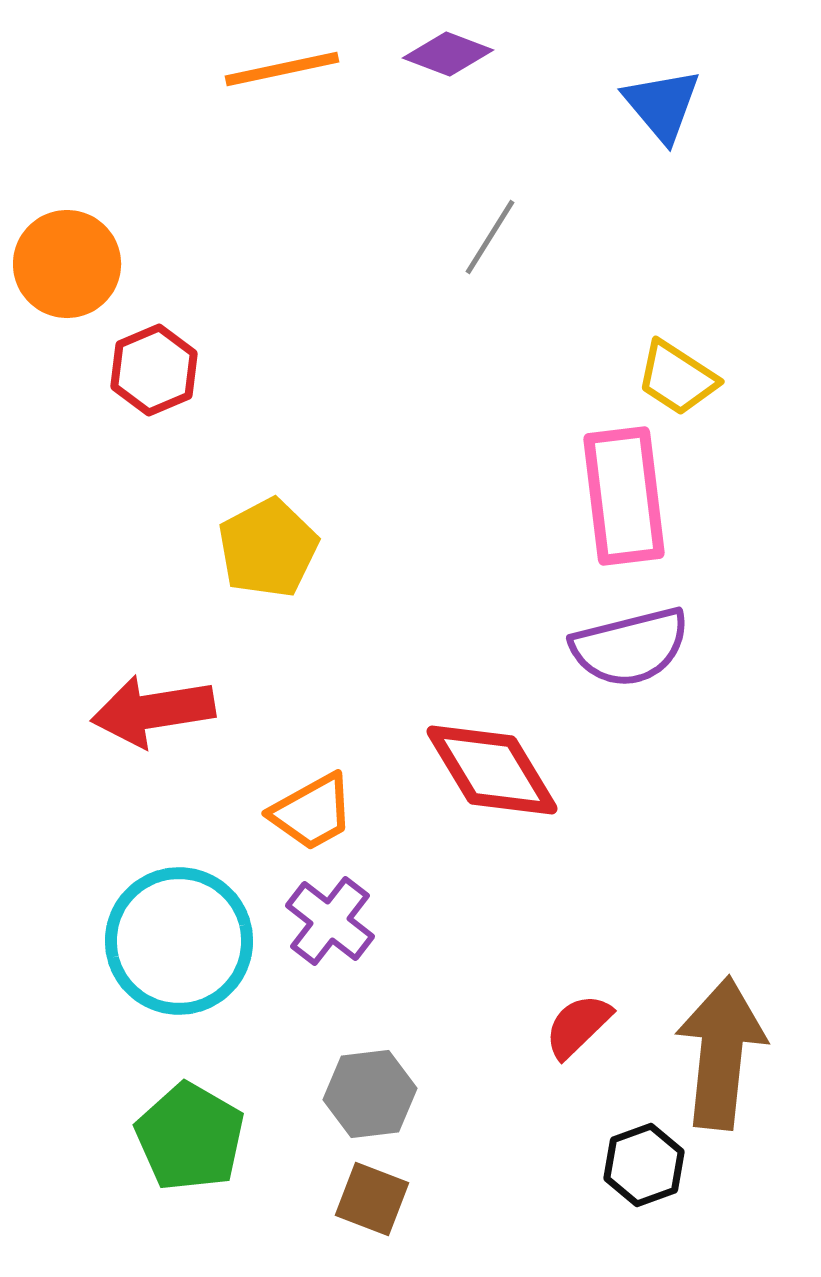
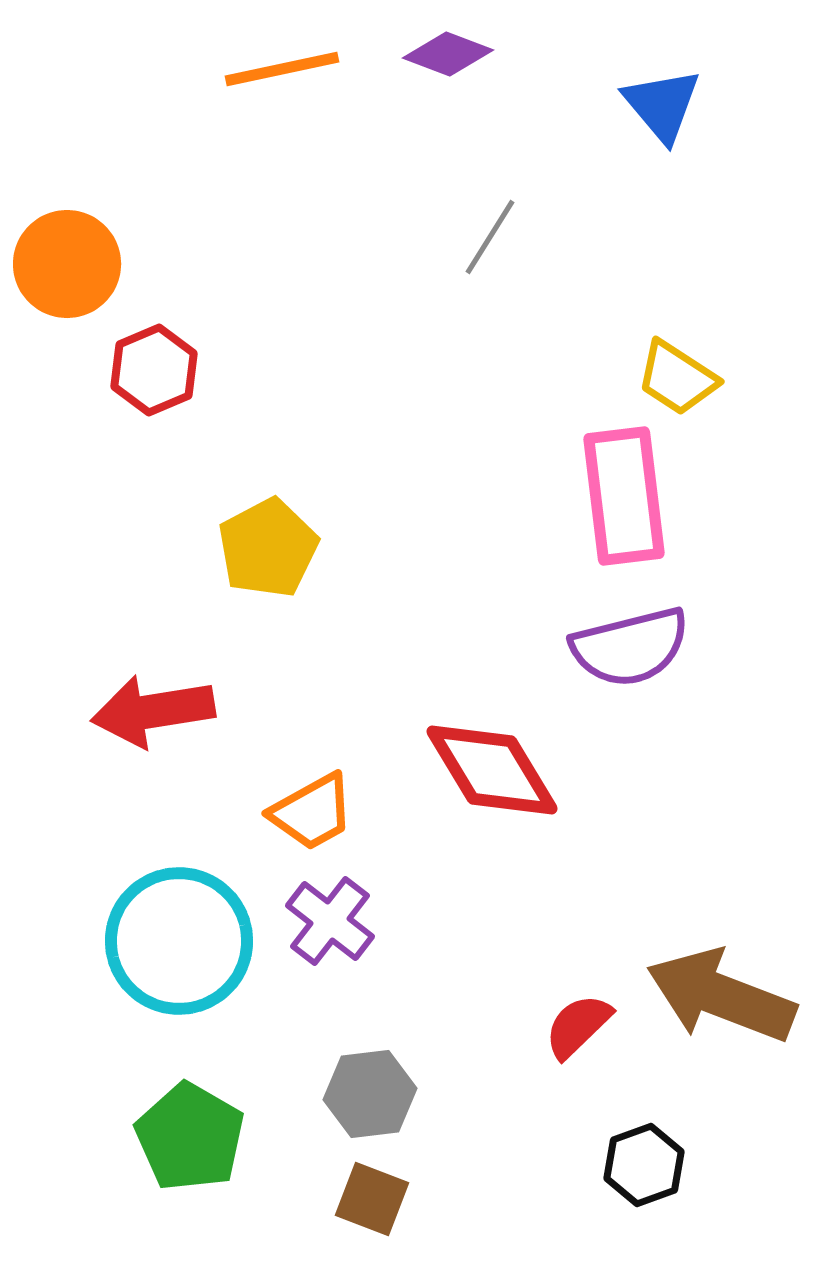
brown arrow: moved 57 px up; rotated 75 degrees counterclockwise
